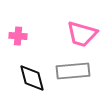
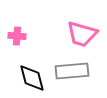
pink cross: moved 1 px left
gray rectangle: moved 1 px left
